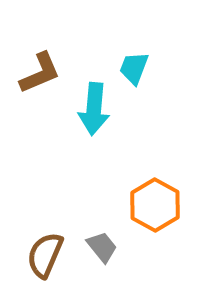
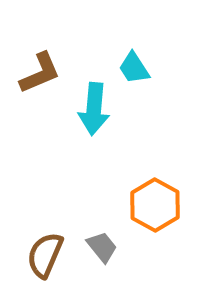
cyan trapezoid: rotated 54 degrees counterclockwise
